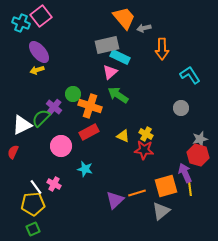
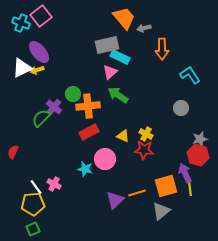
orange cross: moved 2 px left; rotated 25 degrees counterclockwise
white triangle: moved 57 px up
pink circle: moved 44 px right, 13 px down
